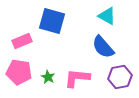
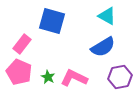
pink rectangle: moved 3 px down; rotated 30 degrees counterclockwise
blue semicircle: rotated 80 degrees counterclockwise
pink pentagon: rotated 15 degrees clockwise
pink L-shape: moved 3 px left; rotated 20 degrees clockwise
